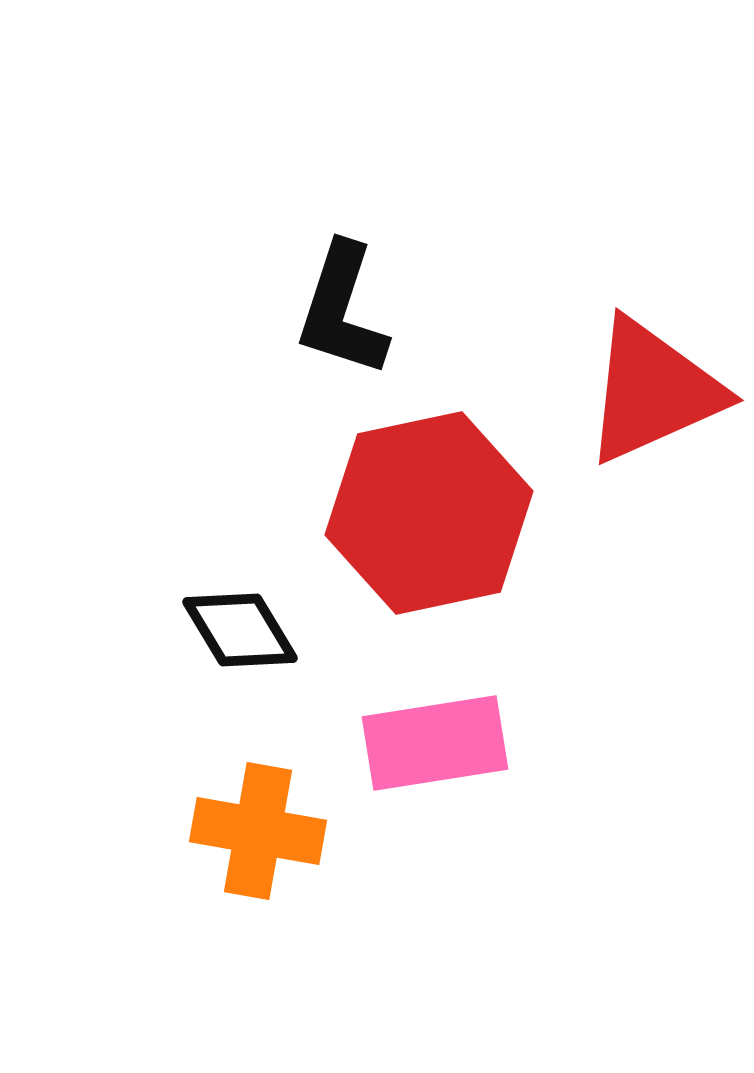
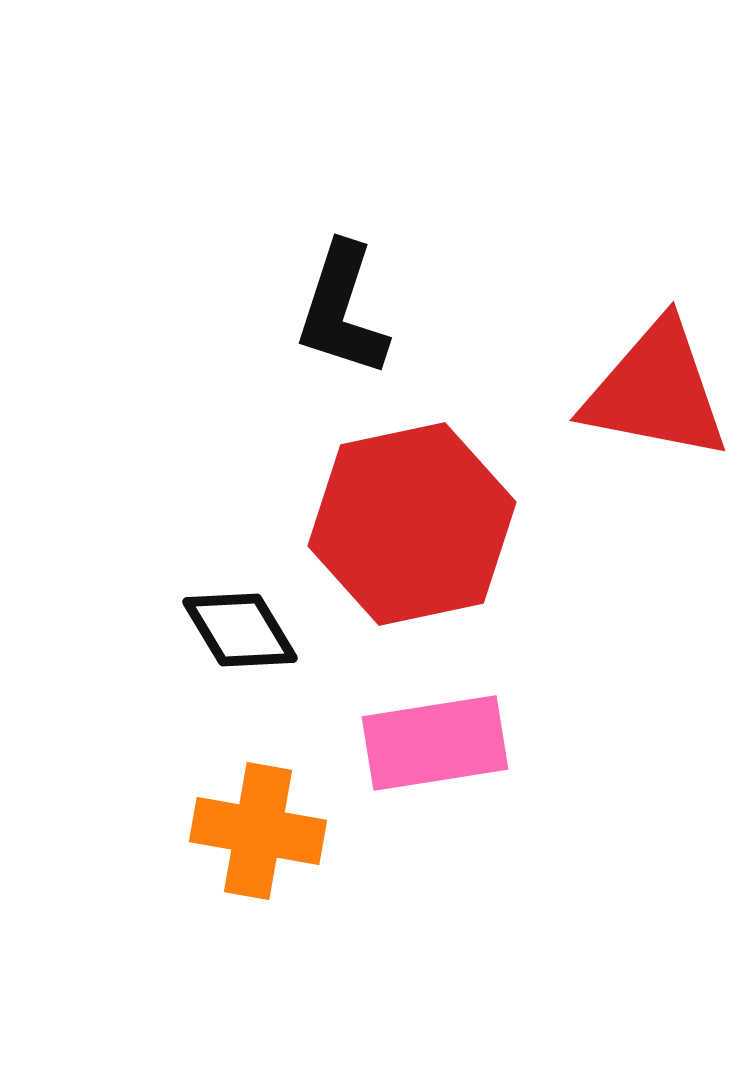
red triangle: moved 3 px right; rotated 35 degrees clockwise
red hexagon: moved 17 px left, 11 px down
